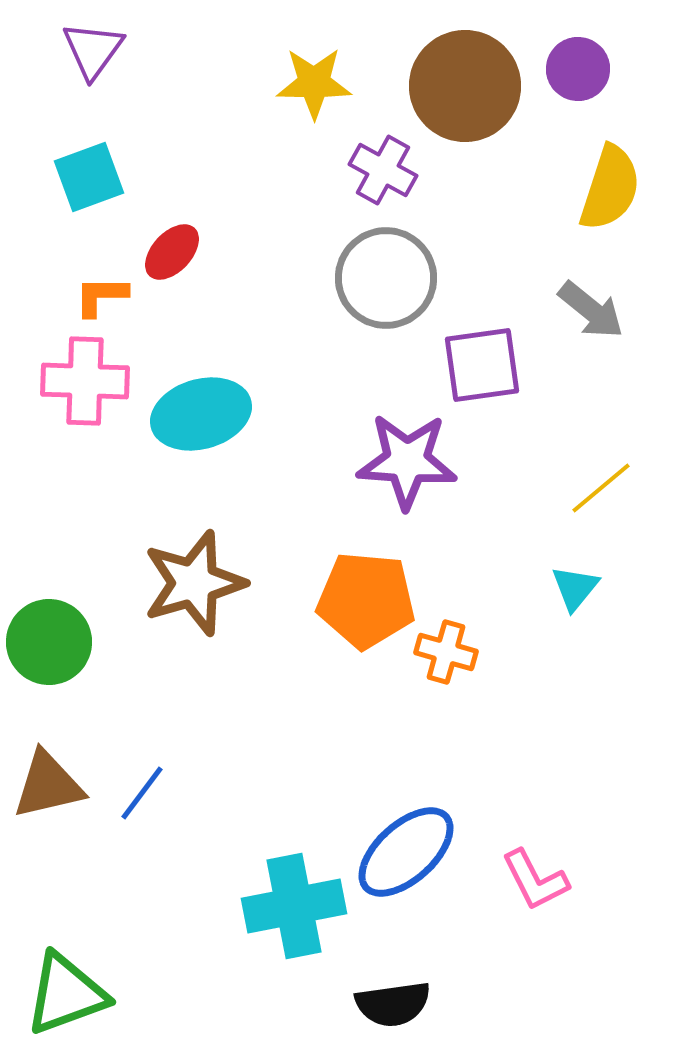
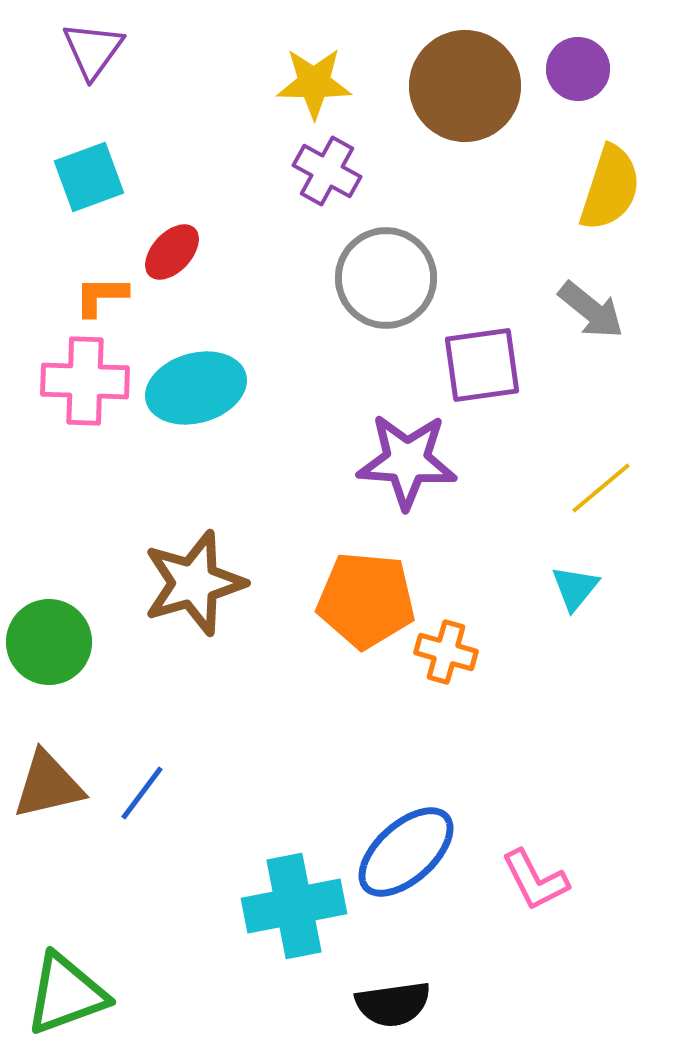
purple cross: moved 56 px left, 1 px down
cyan ellipse: moved 5 px left, 26 px up
